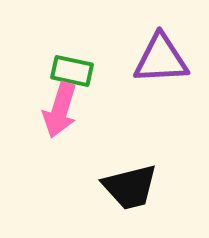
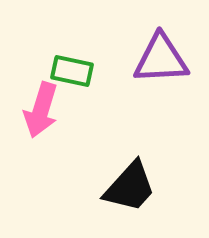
pink arrow: moved 19 px left
black trapezoid: rotated 34 degrees counterclockwise
